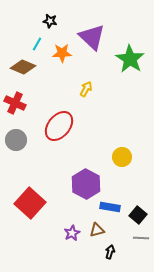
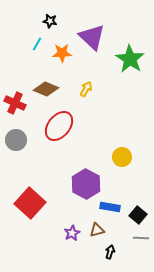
brown diamond: moved 23 px right, 22 px down
